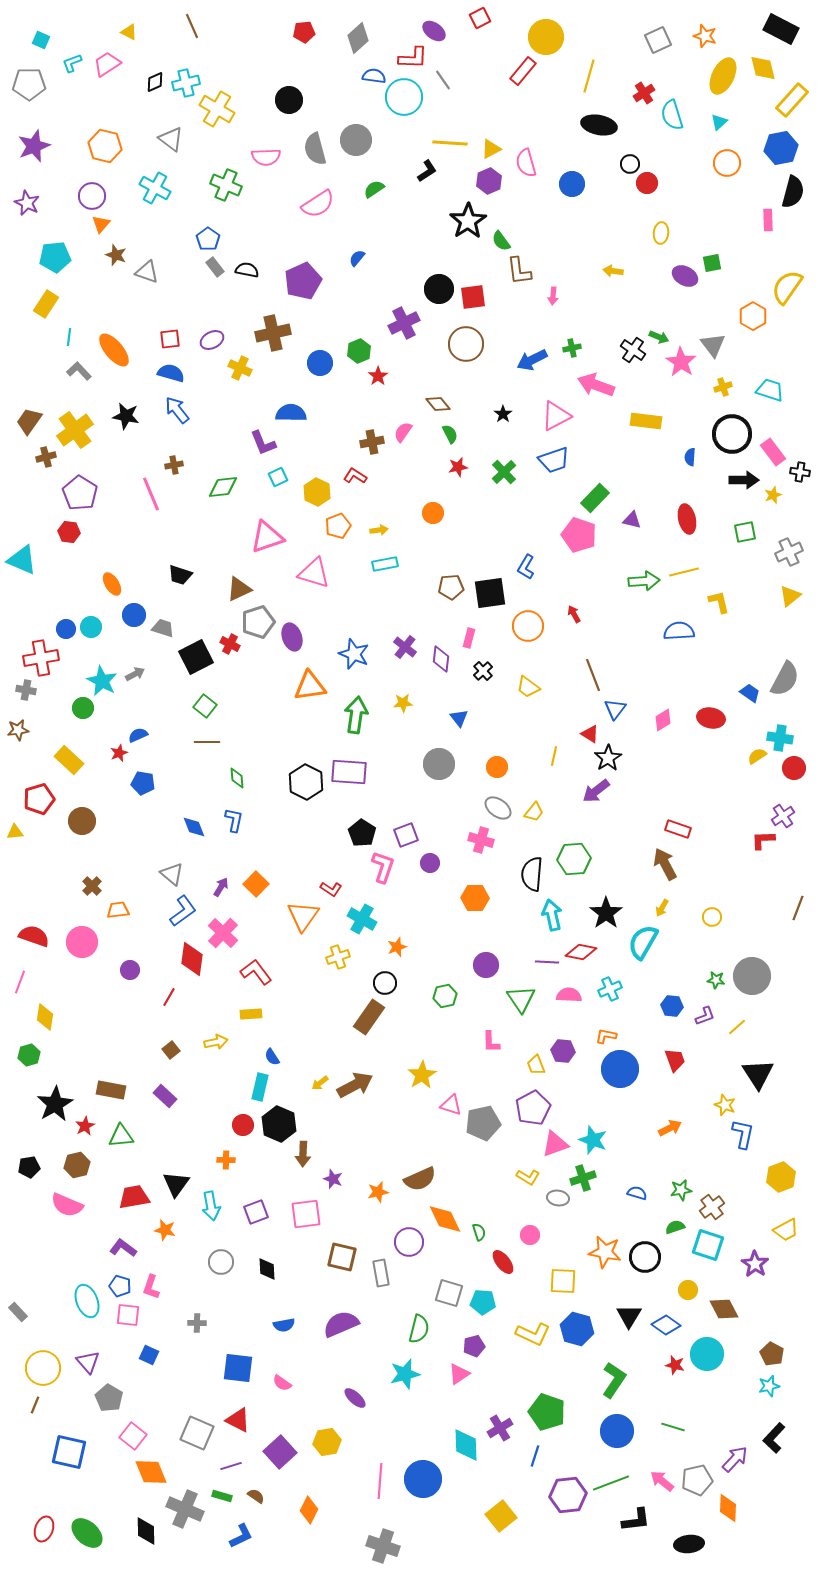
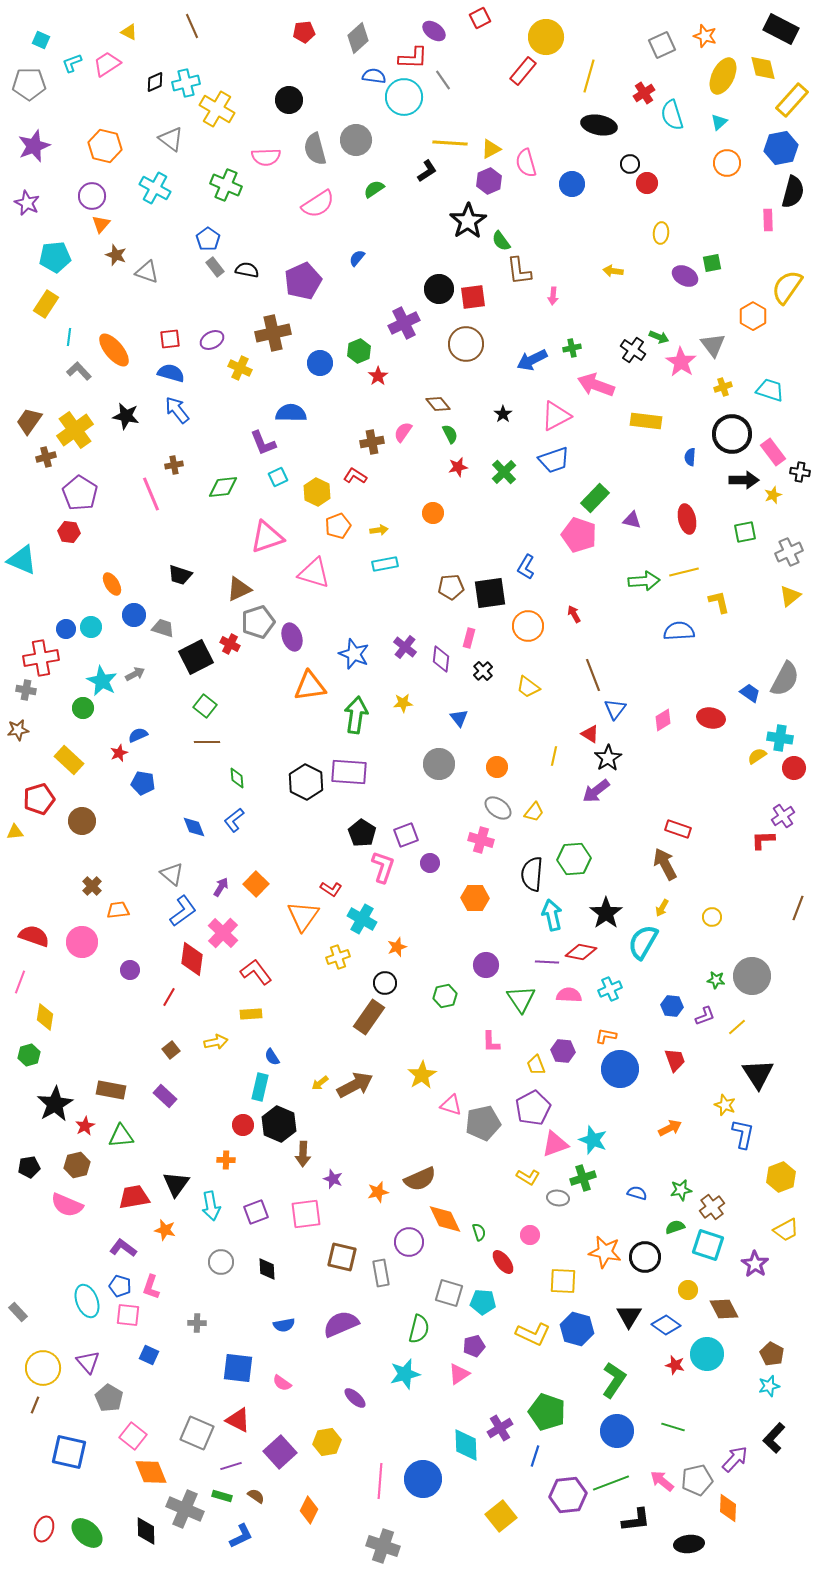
gray square at (658, 40): moved 4 px right, 5 px down
blue L-shape at (234, 820): rotated 140 degrees counterclockwise
